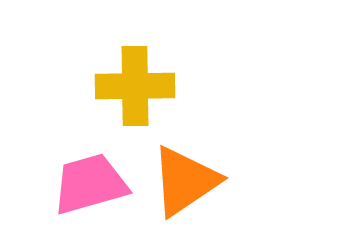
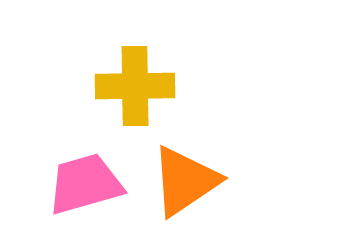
pink trapezoid: moved 5 px left
